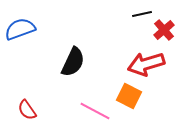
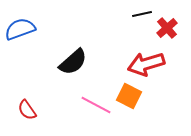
red cross: moved 3 px right, 2 px up
black semicircle: rotated 24 degrees clockwise
pink line: moved 1 px right, 6 px up
